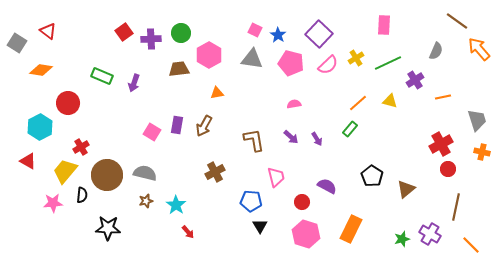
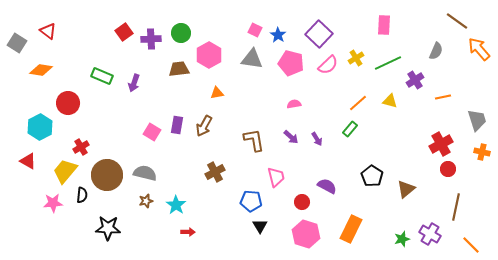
red arrow at (188, 232): rotated 48 degrees counterclockwise
